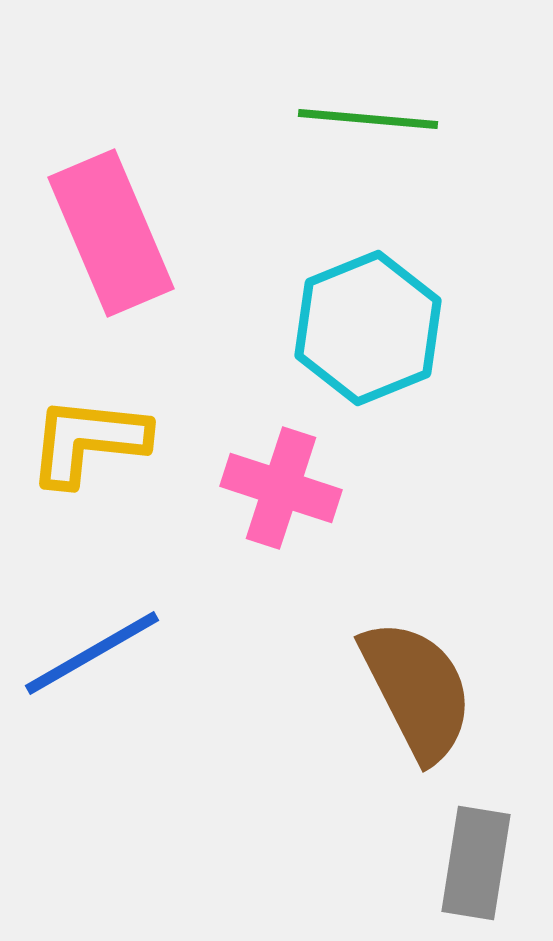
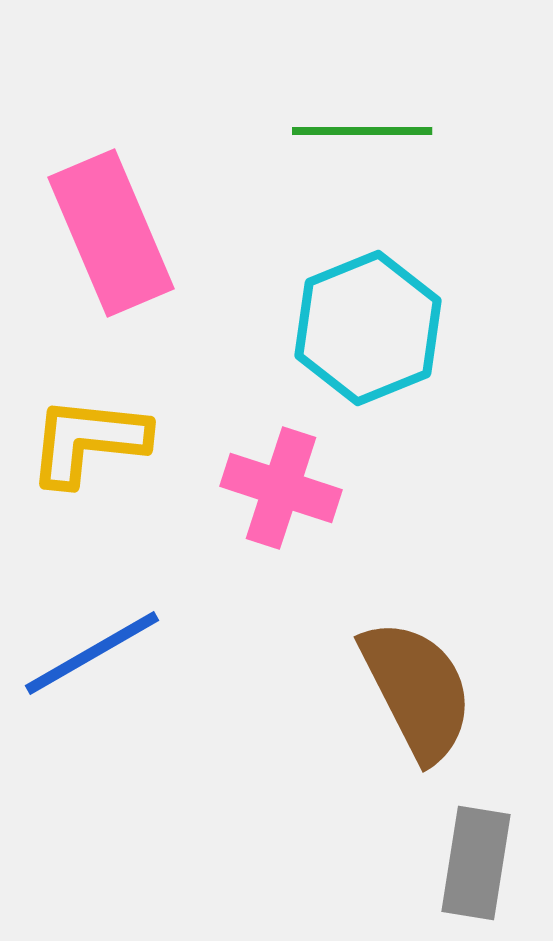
green line: moved 6 px left, 12 px down; rotated 5 degrees counterclockwise
